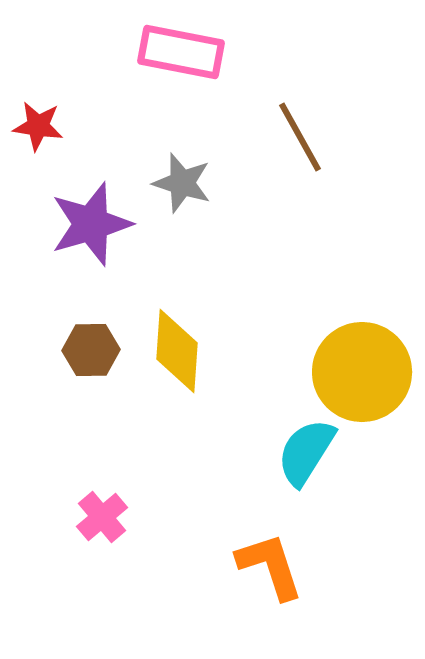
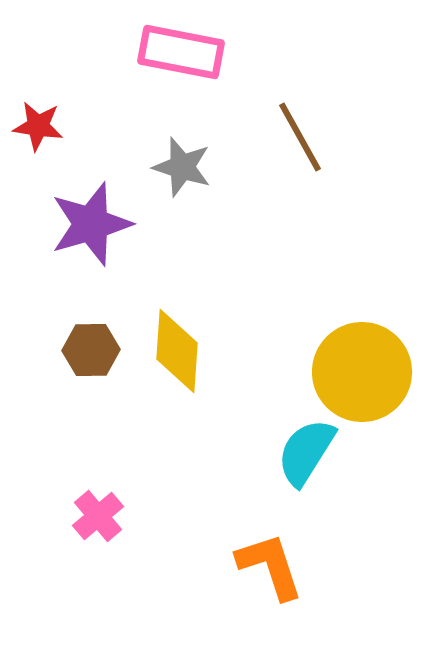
gray star: moved 16 px up
pink cross: moved 4 px left, 1 px up
